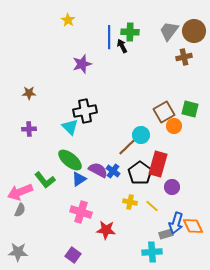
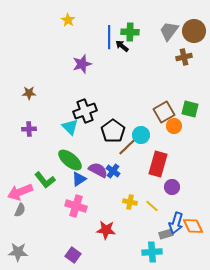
black arrow: rotated 24 degrees counterclockwise
black cross: rotated 10 degrees counterclockwise
black pentagon: moved 27 px left, 42 px up
pink cross: moved 5 px left, 6 px up
